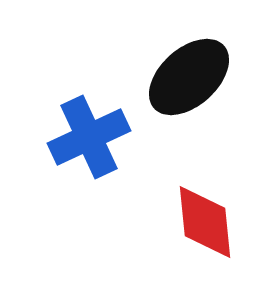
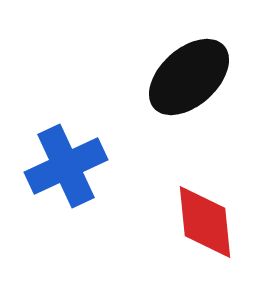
blue cross: moved 23 px left, 29 px down
